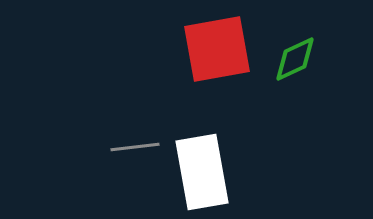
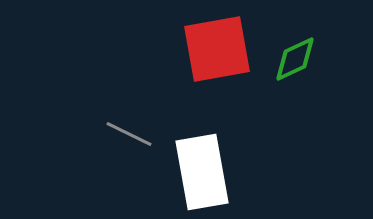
gray line: moved 6 px left, 13 px up; rotated 33 degrees clockwise
